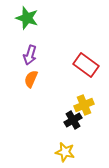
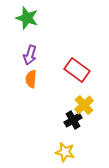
red rectangle: moved 9 px left, 5 px down
orange semicircle: rotated 18 degrees counterclockwise
yellow cross: rotated 18 degrees counterclockwise
